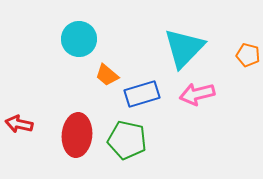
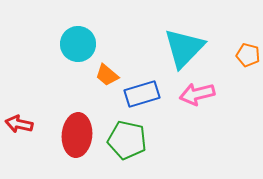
cyan circle: moved 1 px left, 5 px down
